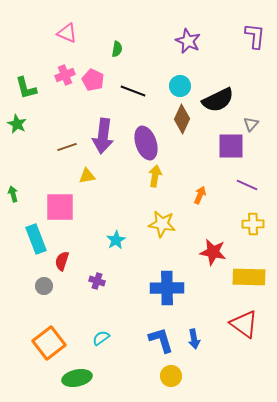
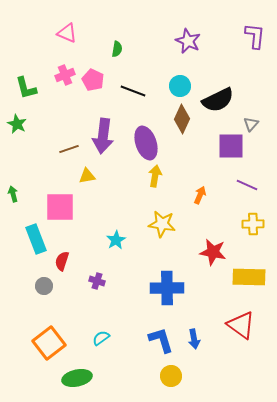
brown line: moved 2 px right, 2 px down
red triangle: moved 3 px left, 1 px down
